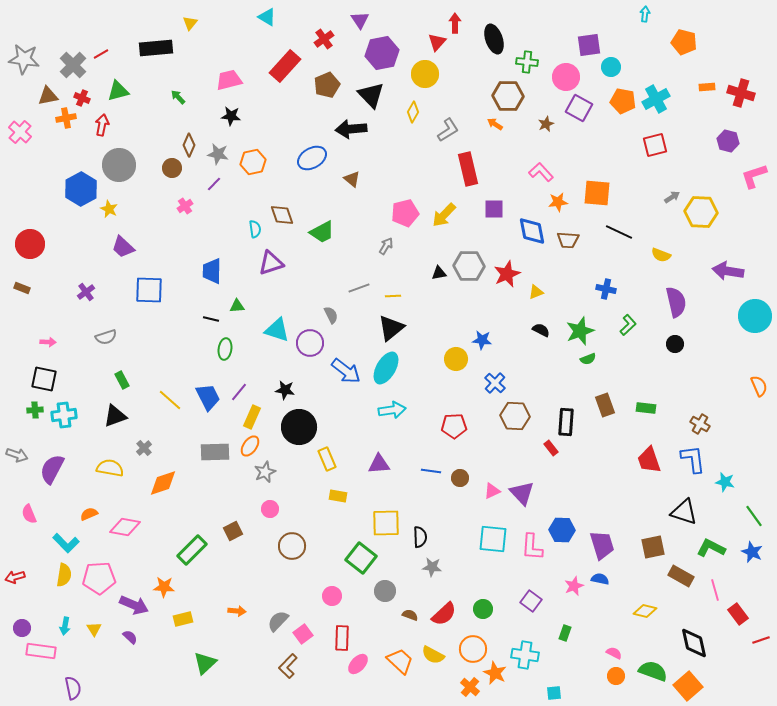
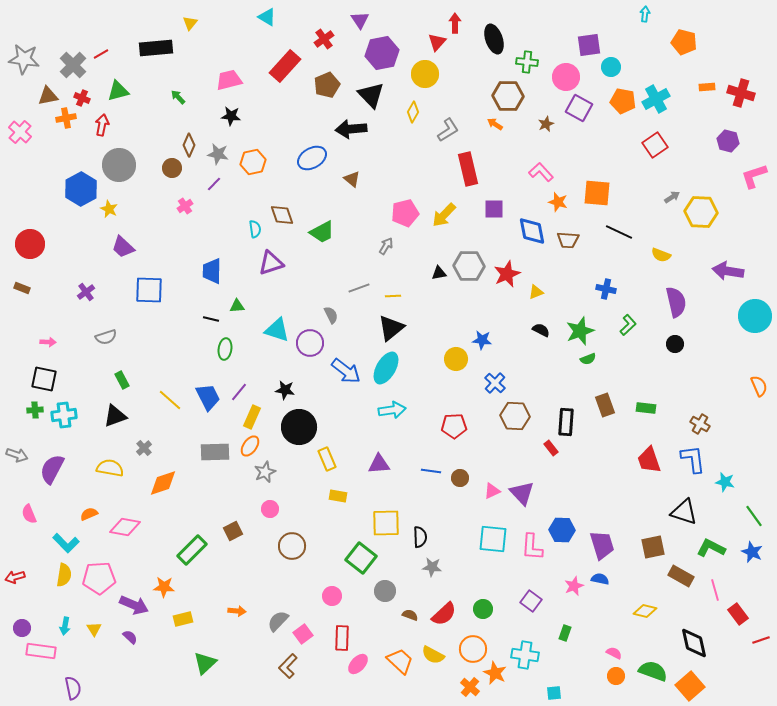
red square at (655, 145): rotated 20 degrees counterclockwise
orange star at (558, 202): rotated 24 degrees clockwise
orange square at (688, 686): moved 2 px right
